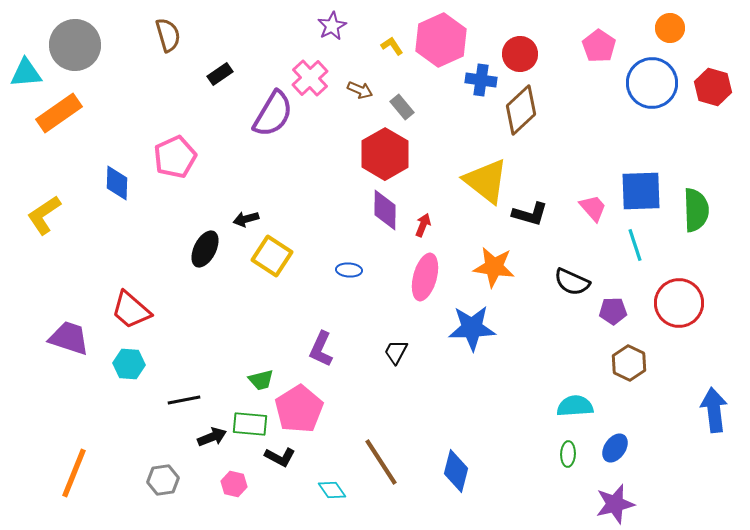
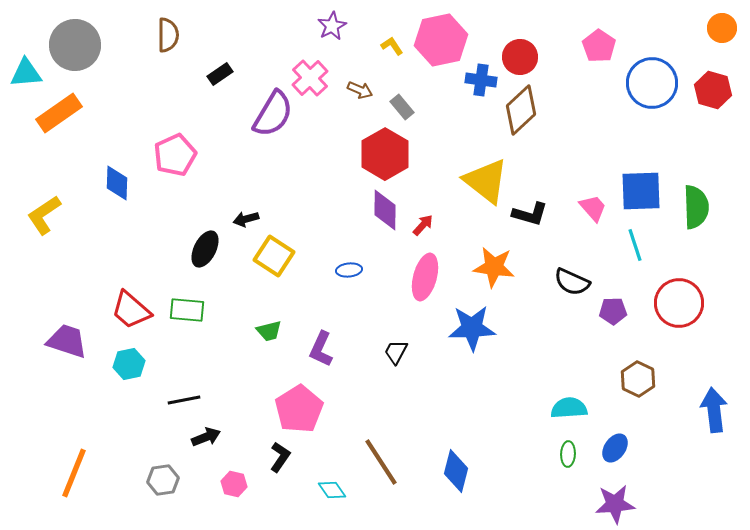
orange circle at (670, 28): moved 52 px right
brown semicircle at (168, 35): rotated 16 degrees clockwise
pink hexagon at (441, 40): rotated 12 degrees clockwise
red circle at (520, 54): moved 3 px down
red hexagon at (713, 87): moved 3 px down
pink pentagon at (175, 157): moved 2 px up
green semicircle at (696, 210): moved 3 px up
red arrow at (423, 225): rotated 20 degrees clockwise
yellow square at (272, 256): moved 2 px right
blue ellipse at (349, 270): rotated 10 degrees counterclockwise
purple trapezoid at (69, 338): moved 2 px left, 3 px down
brown hexagon at (629, 363): moved 9 px right, 16 px down
cyan hexagon at (129, 364): rotated 16 degrees counterclockwise
green trapezoid at (261, 380): moved 8 px right, 49 px up
cyan semicircle at (575, 406): moved 6 px left, 2 px down
green rectangle at (250, 424): moved 63 px left, 114 px up
black arrow at (212, 437): moved 6 px left
black L-shape at (280, 457): rotated 84 degrees counterclockwise
purple star at (615, 504): rotated 9 degrees clockwise
